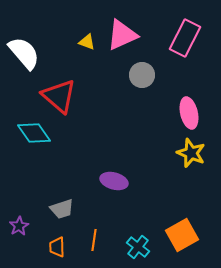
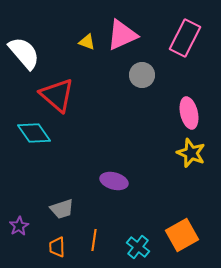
red triangle: moved 2 px left, 1 px up
